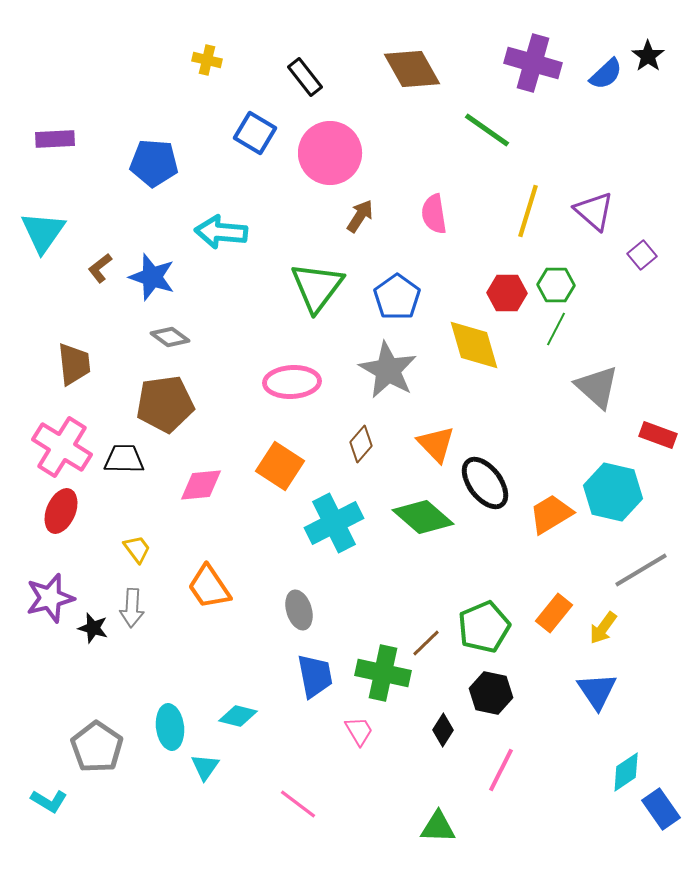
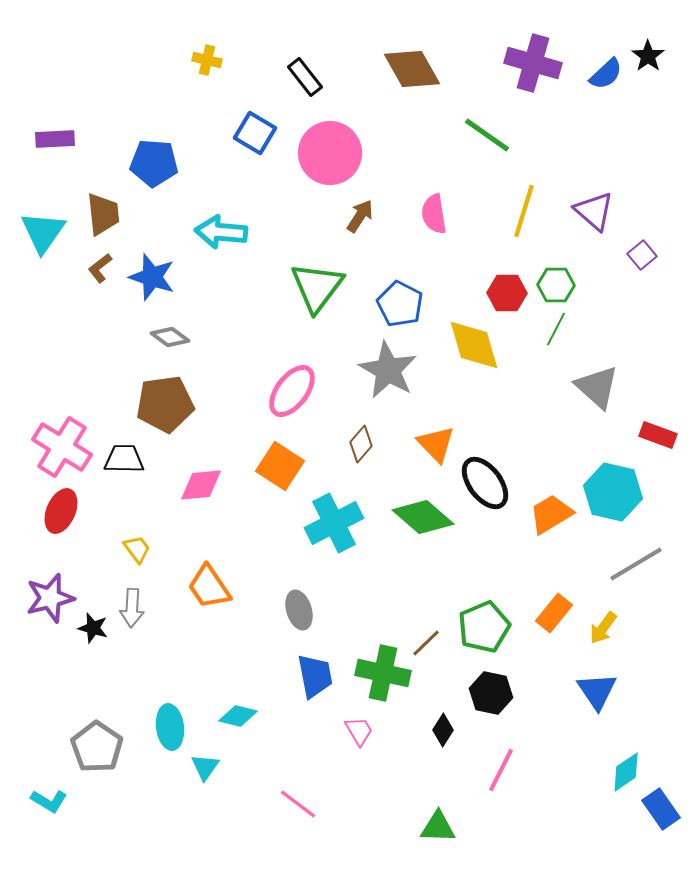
green line at (487, 130): moved 5 px down
yellow line at (528, 211): moved 4 px left
blue pentagon at (397, 297): moved 3 px right, 7 px down; rotated 9 degrees counterclockwise
brown trapezoid at (74, 364): moved 29 px right, 150 px up
pink ellipse at (292, 382): moved 9 px down; rotated 50 degrees counterclockwise
gray line at (641, 570): moved 5 px left, 6 px up
